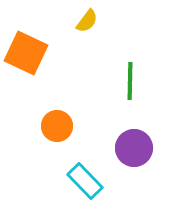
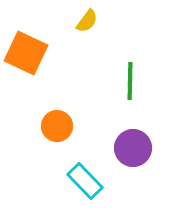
purple circle: moved 1 px left
